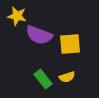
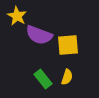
yellow star: rotated 18 degrees clockwise
yellow square: moved 2 px left, 1 px down
yellow semicircle: rotated 56 degrees counterclockwise
